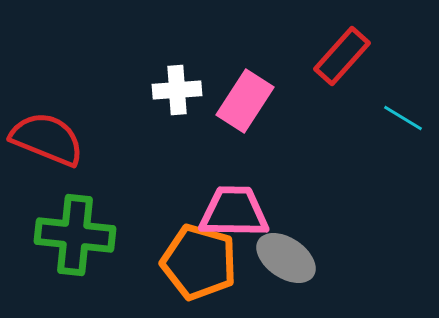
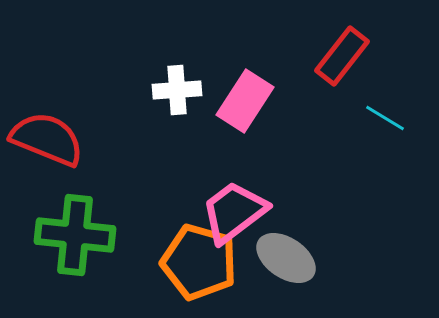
red rectangle: rotated 4 degrees counterclockwise
cyan line: moved 18 px left
pink trapezoid: rotated 38 degrees counterclockwise
